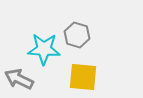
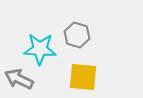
cyan star: moved 4 px left
